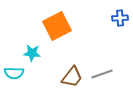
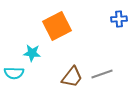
blue cross: moved 1 px left, 1 px down
